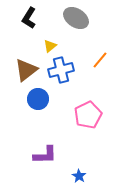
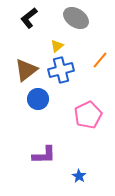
black L-shape: rotated 20 degrees clockwise
yellow triangle: moved 7 px right
purple L-shape: moved 1 px left
